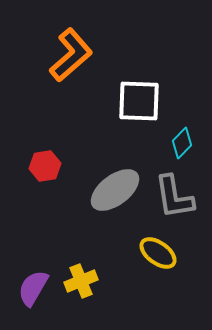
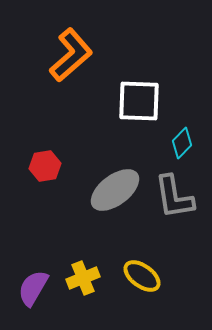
yellow ellipse: moved 16 px left, 23 px down
yellow cross: moved 2 px right, 3 px up
